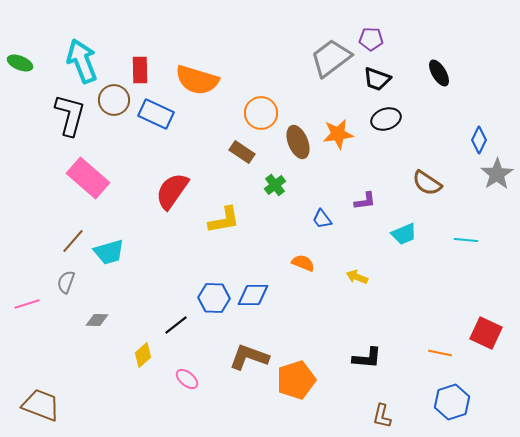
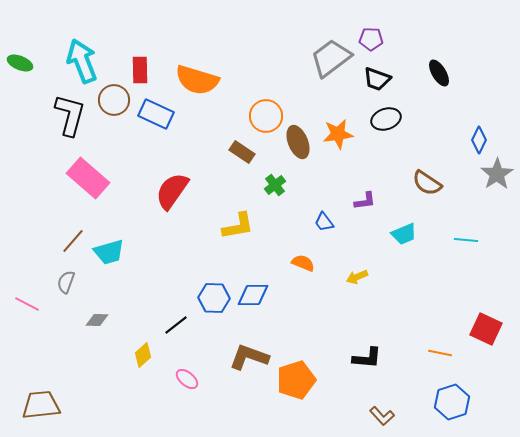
orange circle at (261, 113): moved 5 px right, 3 px down
blue trapezoid at (322, 219): moved 2 px right, 3 px down
yellow L-shape at (224, 220): moved 14 px right, 6 px down
yellow arrow at (357, 277): rotated 45 degrees counterclockwise
pink line at (27, 304): rotated 45 degrees clockwise
red square at (486, 333): moved 4 px up
brown trapezoid at (41, 405): rotated 27 degrees counterclockwise
brown L-shape at (382, 416): rotated 55 degrees counterclockwise
